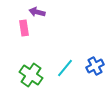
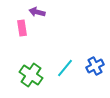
pink rectangle: moved 2 px left
